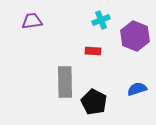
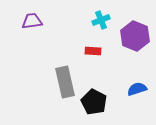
gray rectangle: rotated 12 degrees counterclockwise
